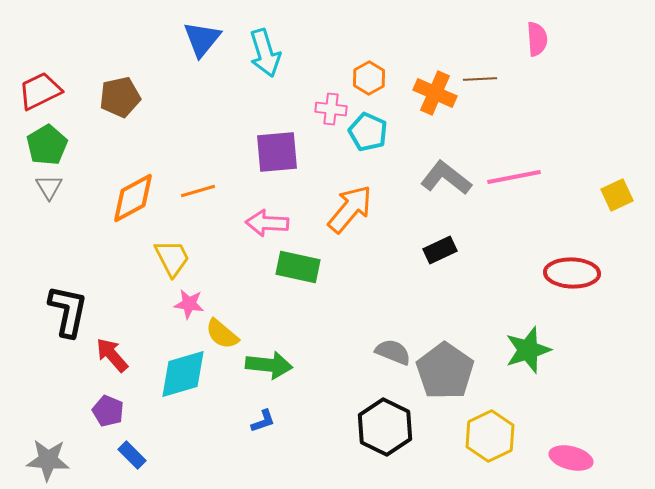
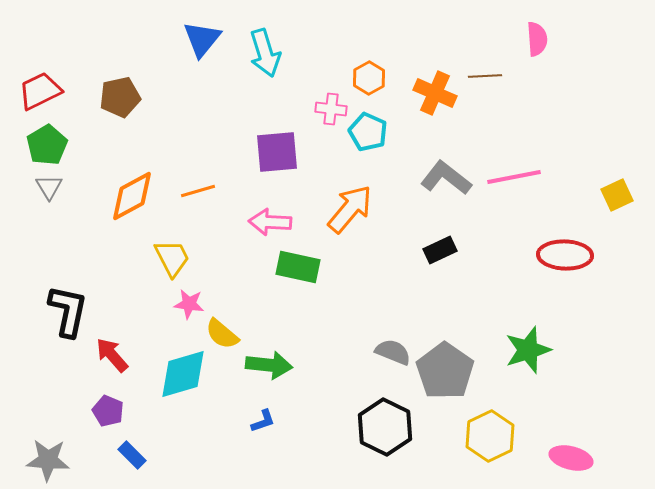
brown line: moved 5 px right, 3 px up
orange diamond: moved 1 px left, 2 px up
pink arrow: moved 3 px right, 1 px up
red ellipse: moved 7 px left, 18 px up
